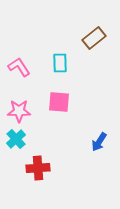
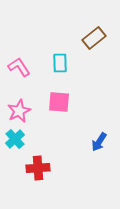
pink star: rotated 25 degrees counterclockwise
cyan cross: moved 1 px left
